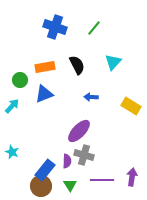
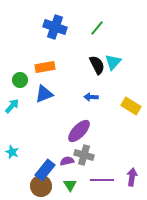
green line: moved 3 px right
black semicircle: moved 20 px right
purple semicircle: rotated 104 degrees counterclockwise
